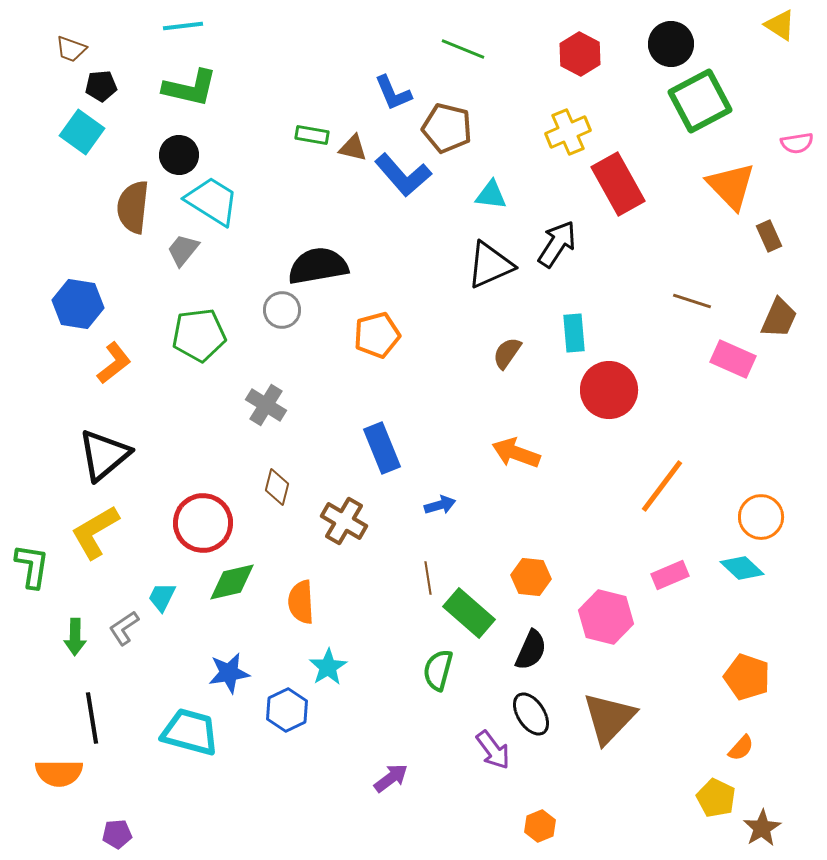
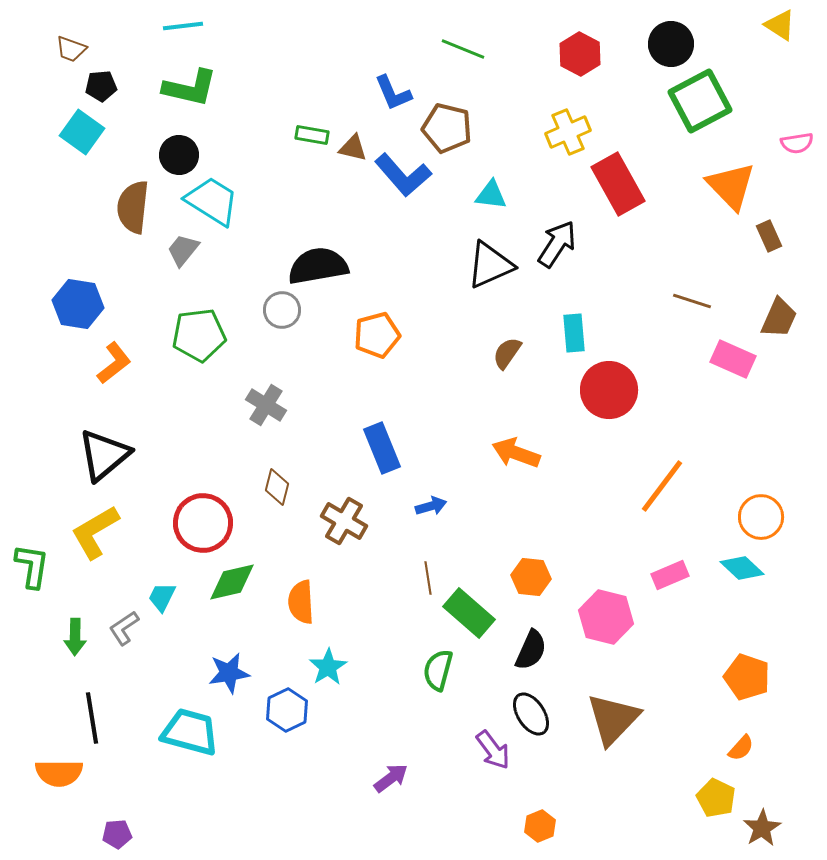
blue arrow at (440, 505): moved 9 px left, 1 px down
brown triangle at (609, 718): moved 4 px right, 1 px down
